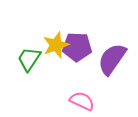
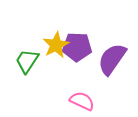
yellow star: rotated 8 degrees counterclockwise
green trapezoid: moved 2 px left, 2 px down
